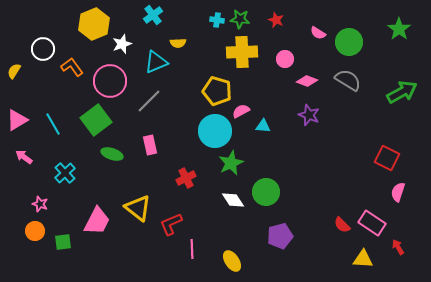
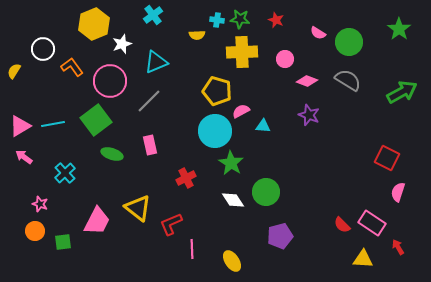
yellow semicircle at (178, 43): moved 19 px right, 8 px up
pink triangle at (17, 120): moved 3 px right, 6 px down
cyan line at (53, 124): rotated 70 degrees counterclockwise
green star at (231, 163): rotated 15 degrees counterclockwise
